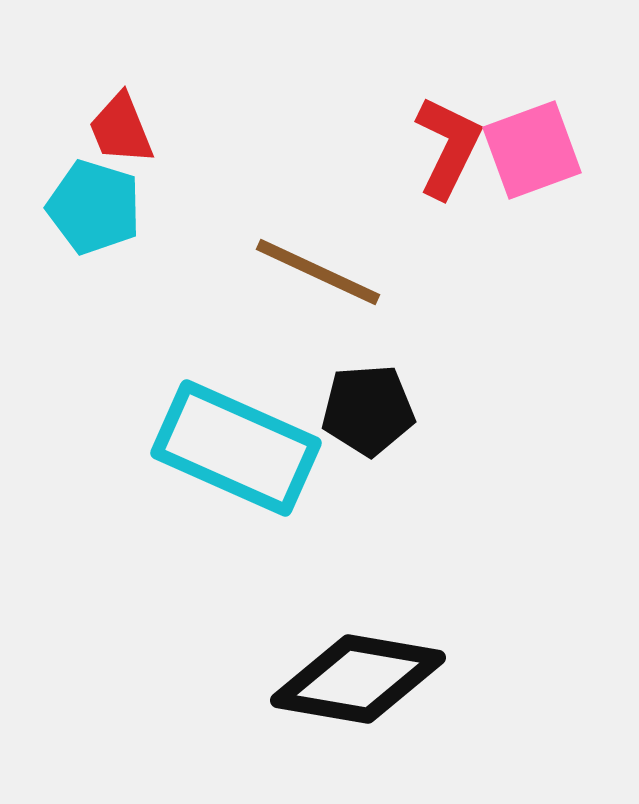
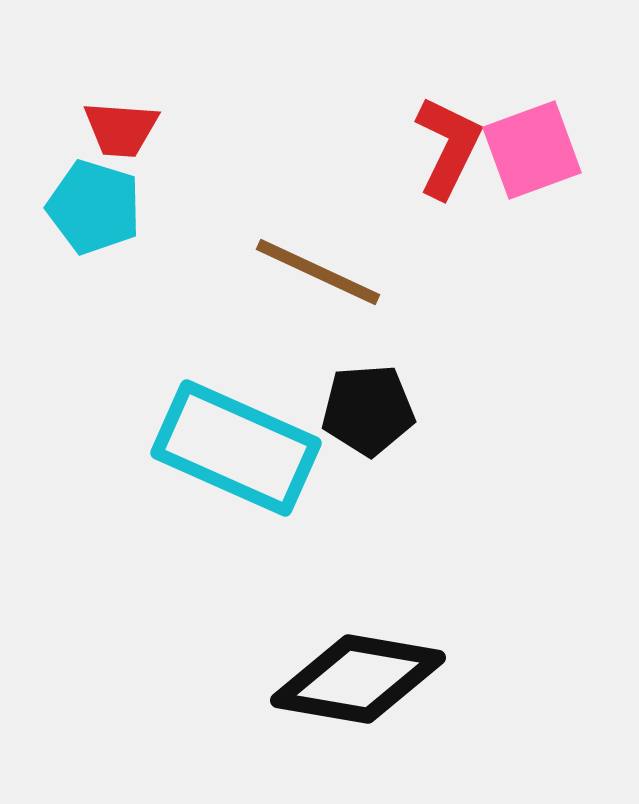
red trapezoid: rotated 64 degrees counterclockwise
